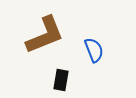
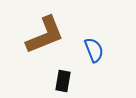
black rectangle: moved 2 px right, 1 px down
